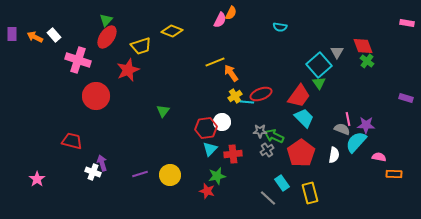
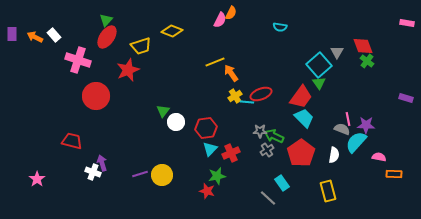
red trapezoid at (299, 96): moved 2 px right, 1 px down
white circle at (222, 122): moved 46 px left
red cross at (233, 154): moved 2 px left, 1 px up; rotated 18 degrees counterclockwise
yellow circle at (170, 175): moved 8 px left
yellow rectangle at (310, 193): moved 18 px right, 2 px up
